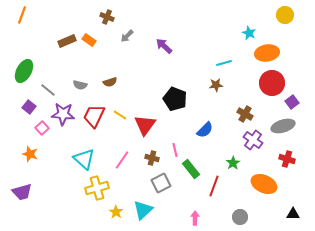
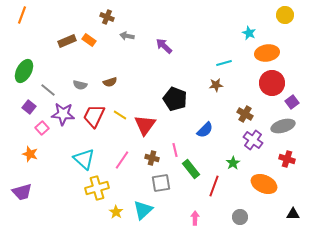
gray arrow at (127, 36): rotated 56 degrees clockwise
gray square at (161, 183): rotated 18 degrees clockwise
